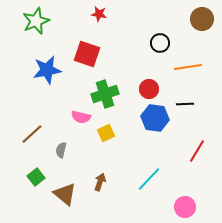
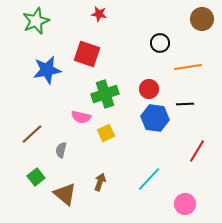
pink circle: moved 3 px up
